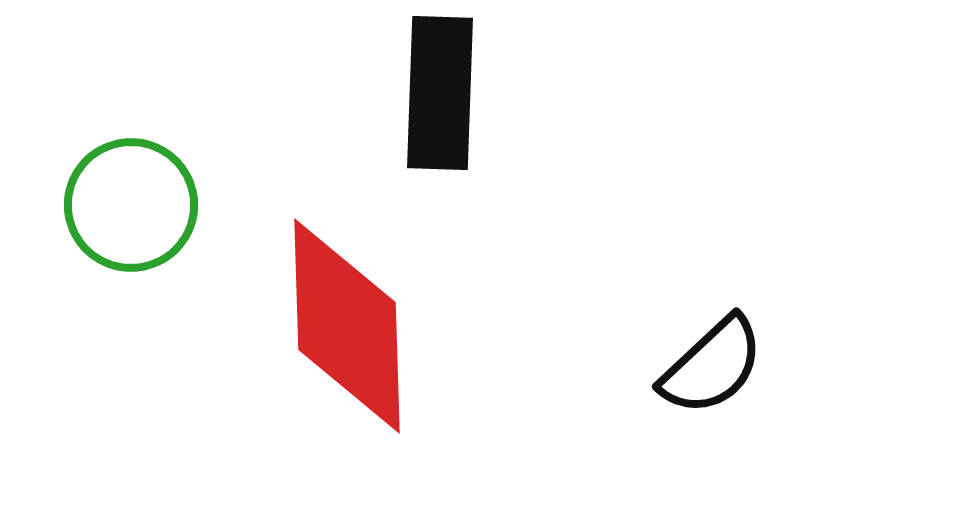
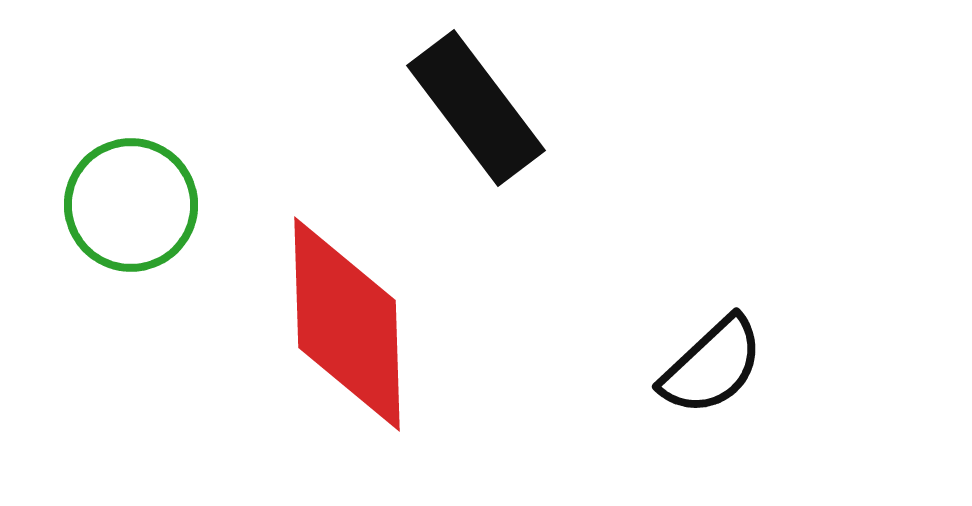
black rectangle: moved 36 px right, 15 px down; rotated 39 degrees counterclockwise
red diamond: moved 2 px up
